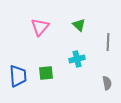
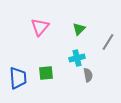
green triangle: moved 4 px down; rotated 32 degrees clockwise
gray line: rotated 30 degrees clockwise
cyan cross: moved 1 px up
blue trapezoid: moved 2 px down
gray semicircle: moved 19 px left, 8 px up
